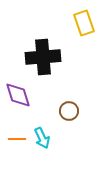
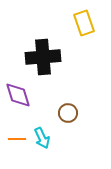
brown circle: moved 1 px left, 2 px down
